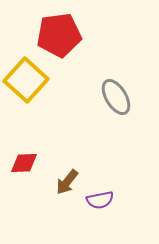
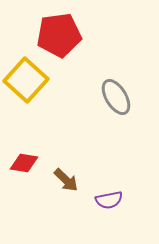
red diamond: rotated 12 degrees clockwise
brown arrow: moved 1 px left, 2 px up; rotated 84 degrees counterclockwise
purple semicircle: moved 9 px right
